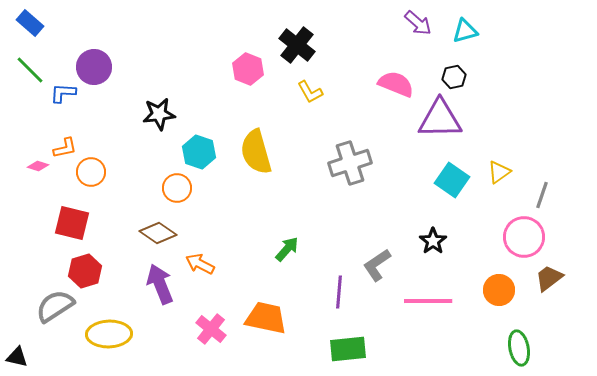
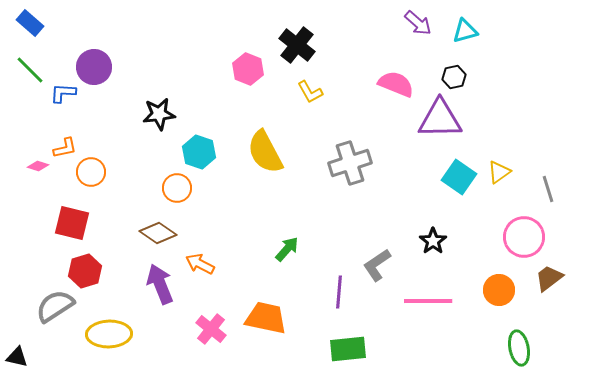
yellow semicircle at (256, 152): moved 9 px right; rotated 12 degrees counterclockwise
cyan square at (452, 180): moved 7 px right, 3 px up
gray line at (542, 195): moved 6 px right, 6 px up; rotated 36 degrees counterclockwise
